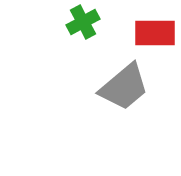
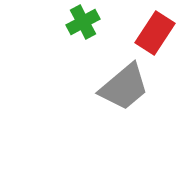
red rectangle: rotated 57 degrees counterclockwise
